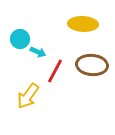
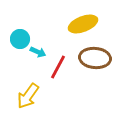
yellow ellipse: rotated 24 degrees counterclockwise
brown ellipse: moved 3 px right, 7 px up
red line: moved 3 px right, 4 px up
